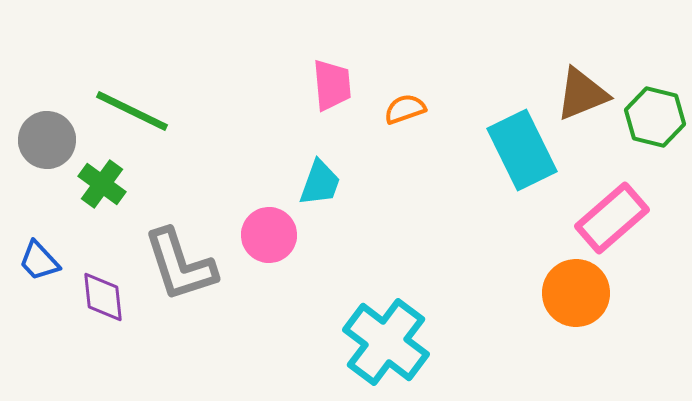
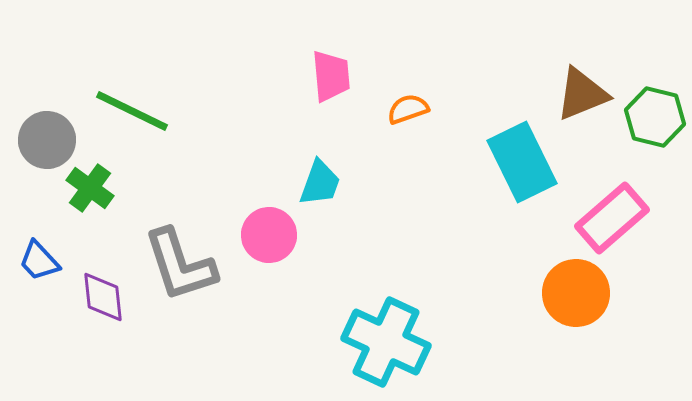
pink trapezoid: moved 1 px left, 9 px up
orange semicircle: moved 3 px right
cyan rectangle: moved 12 px down
green cross: moved 12 px left, 4 px down
cyan cross: rotated 12 degrees counterclockwise
